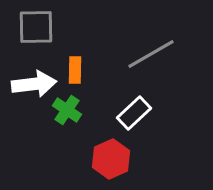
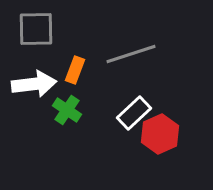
gray square: moved 2 px down
gray line: moved 20 px left; rotated 12 degrees clockwise
orange rectangle: rotated 20 degrees clockwise
red hexagon: moved 49 px right, 25 px up
